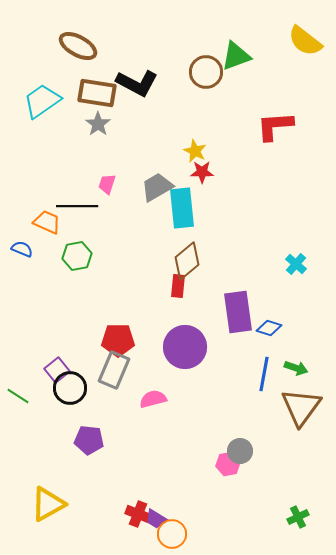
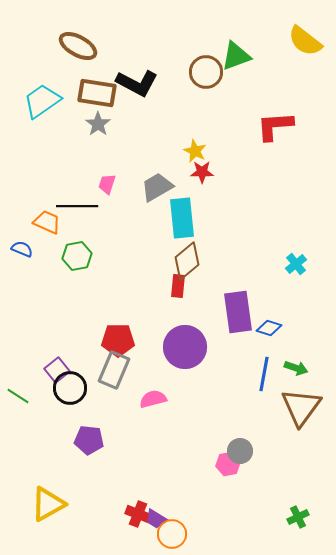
cyan rectangle at (182, 208): moved 10 px down
cyan cross at (296, 264): rotated 10 degrees clockwise
